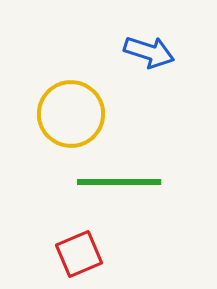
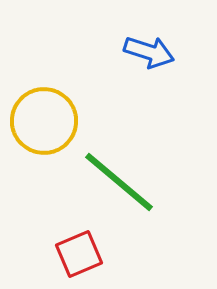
yellow circle: moved 27 px left, 7 px down
green line: rotated 40 degrees clockwise
